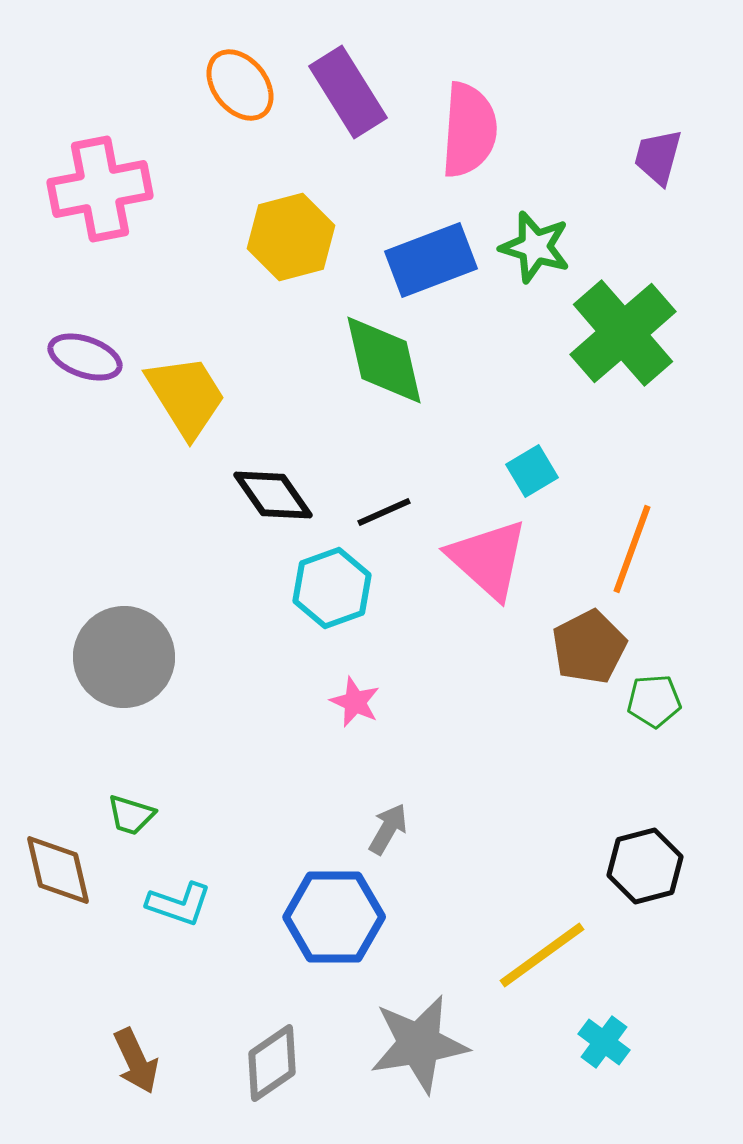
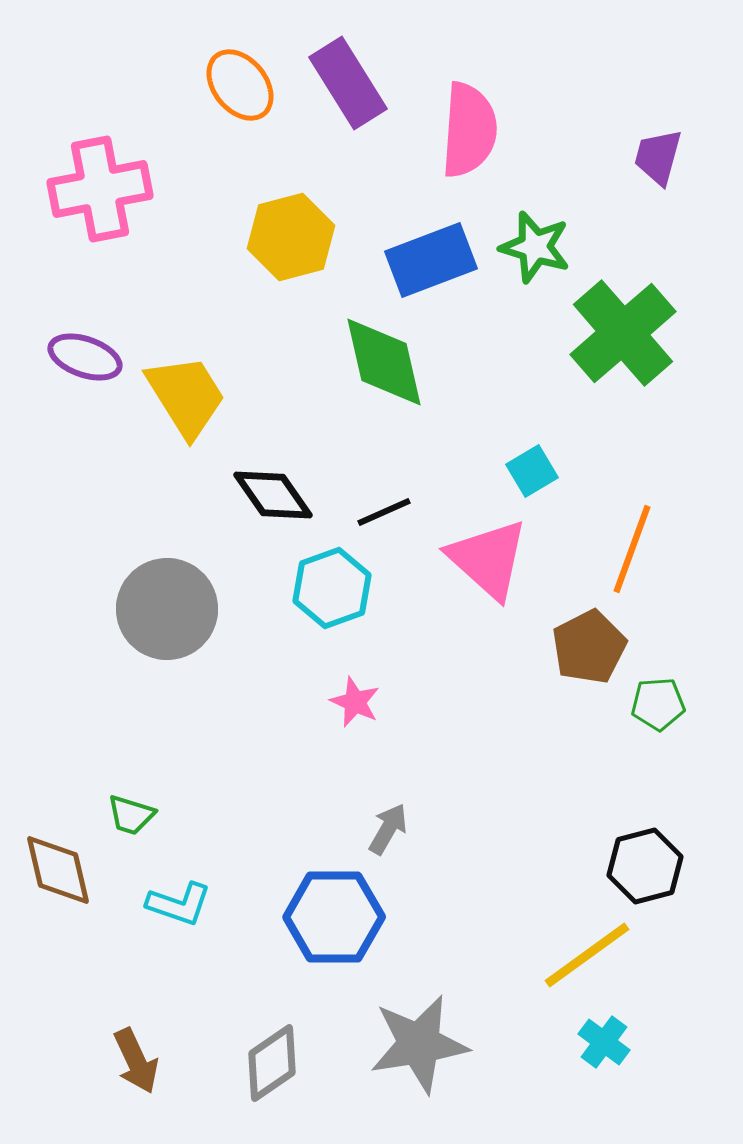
purple rectangle: moved 9 px up
green diamond: moved 2 px down
gray circle: moved 43 px right, 48 px up
green pentagon: moved 4 px right, 3 px down
yellow line: moved 45 px right
